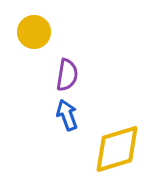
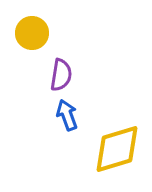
yellow circle: moved 2 px left, 1 px down
purple semicircle: moved 6 px left
